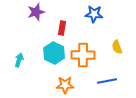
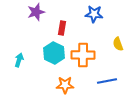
yellow semicircle: moved 1 px right, 3 px up
